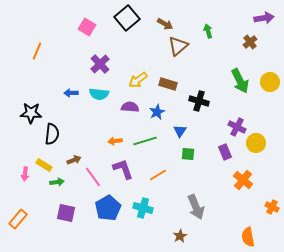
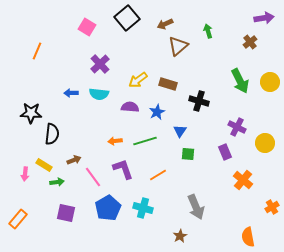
brown arrow at (165, 24): rotated 126 degrees clockwise
yellow circle at (256, 143): moved 9 px right
orange cross at (272, 207): rotated 32 degrees clockwise
